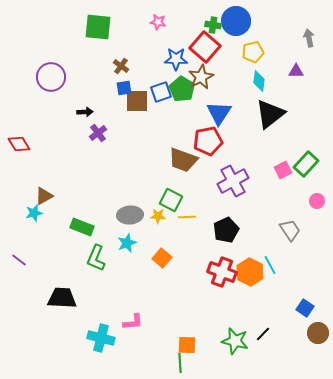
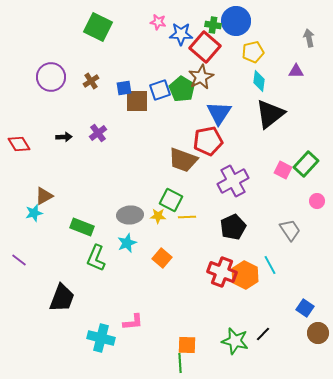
green square at (98, 27): rotated 20 degrees clockwise
blue star at (176, 59): moved 5 px right, 25 px up
brown cross at (121, 66): moved 30 px left, 15 px down; rotated 21 degrees clockwise
blue square at (161, 92): moved 1 px left, 2 px up
black arrow at (85, 112): moved 21 px left, 25 px down
pink square at (283, 170): rotated 36 degrees counterclockwise
black pentagon at (226, 230): moved 7 px right, 3 px up
orange hexagon at (250, 272): moved 5 px left, 3 px down
black trapezoid at (62, 298): rotated 108 degrees clockwise
